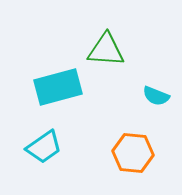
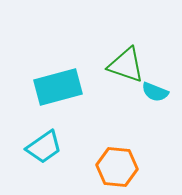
green triangle: moved 20 px right, 15 px down; rotated 15 degrees clockwise
cyan semicircle: moved 1 px left, 4 px up
orange hexagon: moved 16 px left, 14 px down
